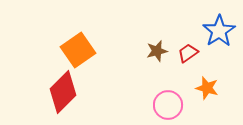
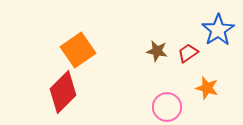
blue star: moved 1 px left, 1 px up
brown star: rotated 25 degrees clockwise
pink circle: moved 1 px left, 2 px down
